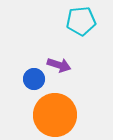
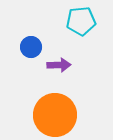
purple arrow: rotated 20 degrees counterclockwise
blue circle: moved 3 px left, 32 px up
